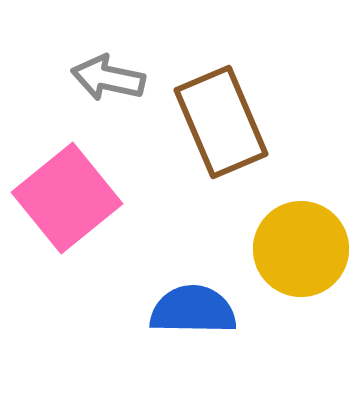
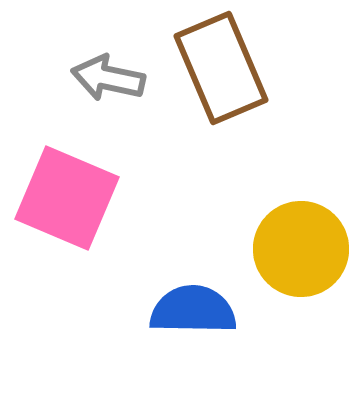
brown rectangle: moved 54 px up
pink square: rotated 28 degrees counterclockwise
